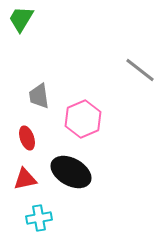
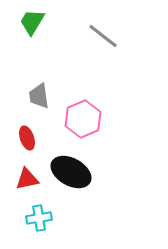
green trapezoid: moved 11 px right, 3 px down
gray line: moved 37 px left, 34 px up
red triangle: moved 2 px right
